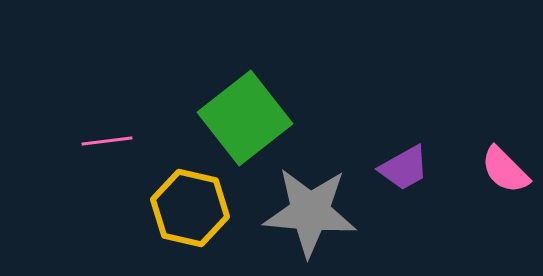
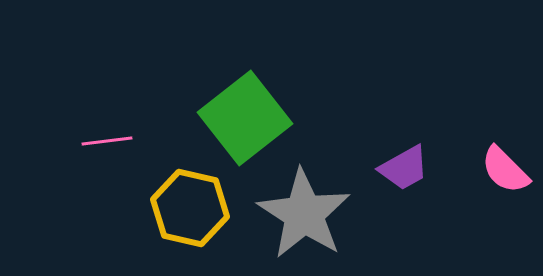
gray star: moved 6 px left, 2 px down; rotated 28 degrees clockwise
